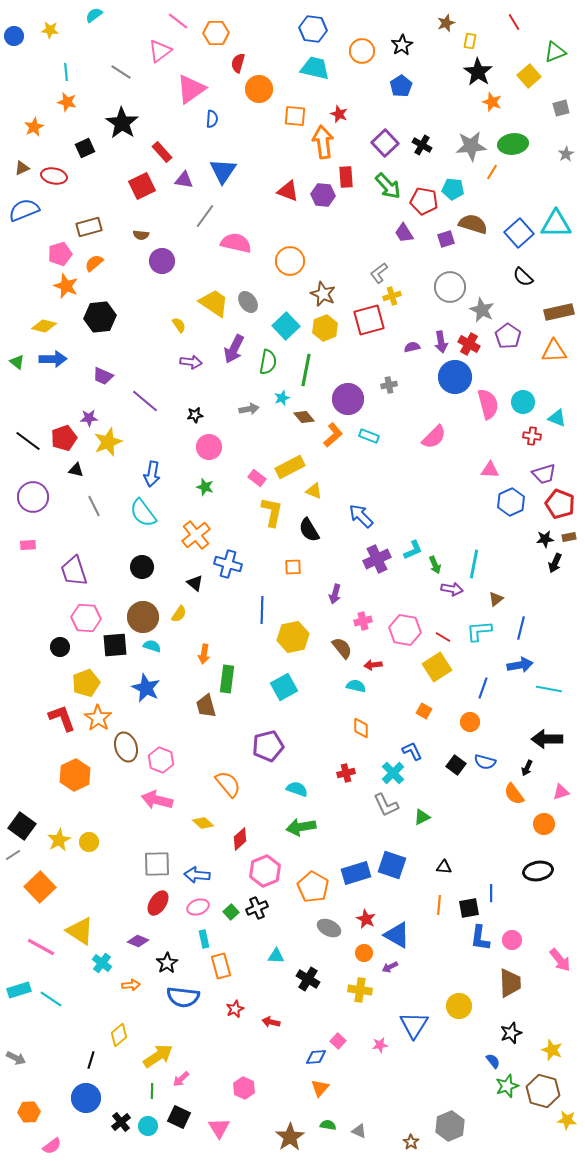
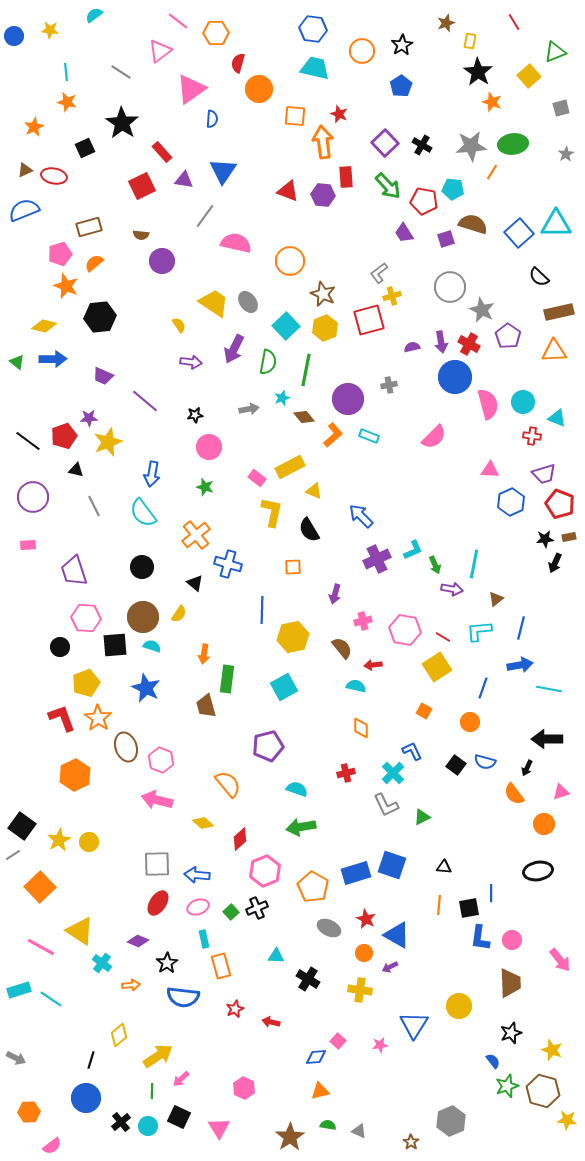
brown triangle at (22, 168): moved 3 px right, 2 px down
black semicircle at (523, 277): moved 16 px right
red pentagon at (64, 438): moved 2 px up
orange triangle at (320, 1088): moved 3 px down; rotated 36 degrees clockwise
gray hexagon at (450, 1126): moved 1 px right, 5 px up
